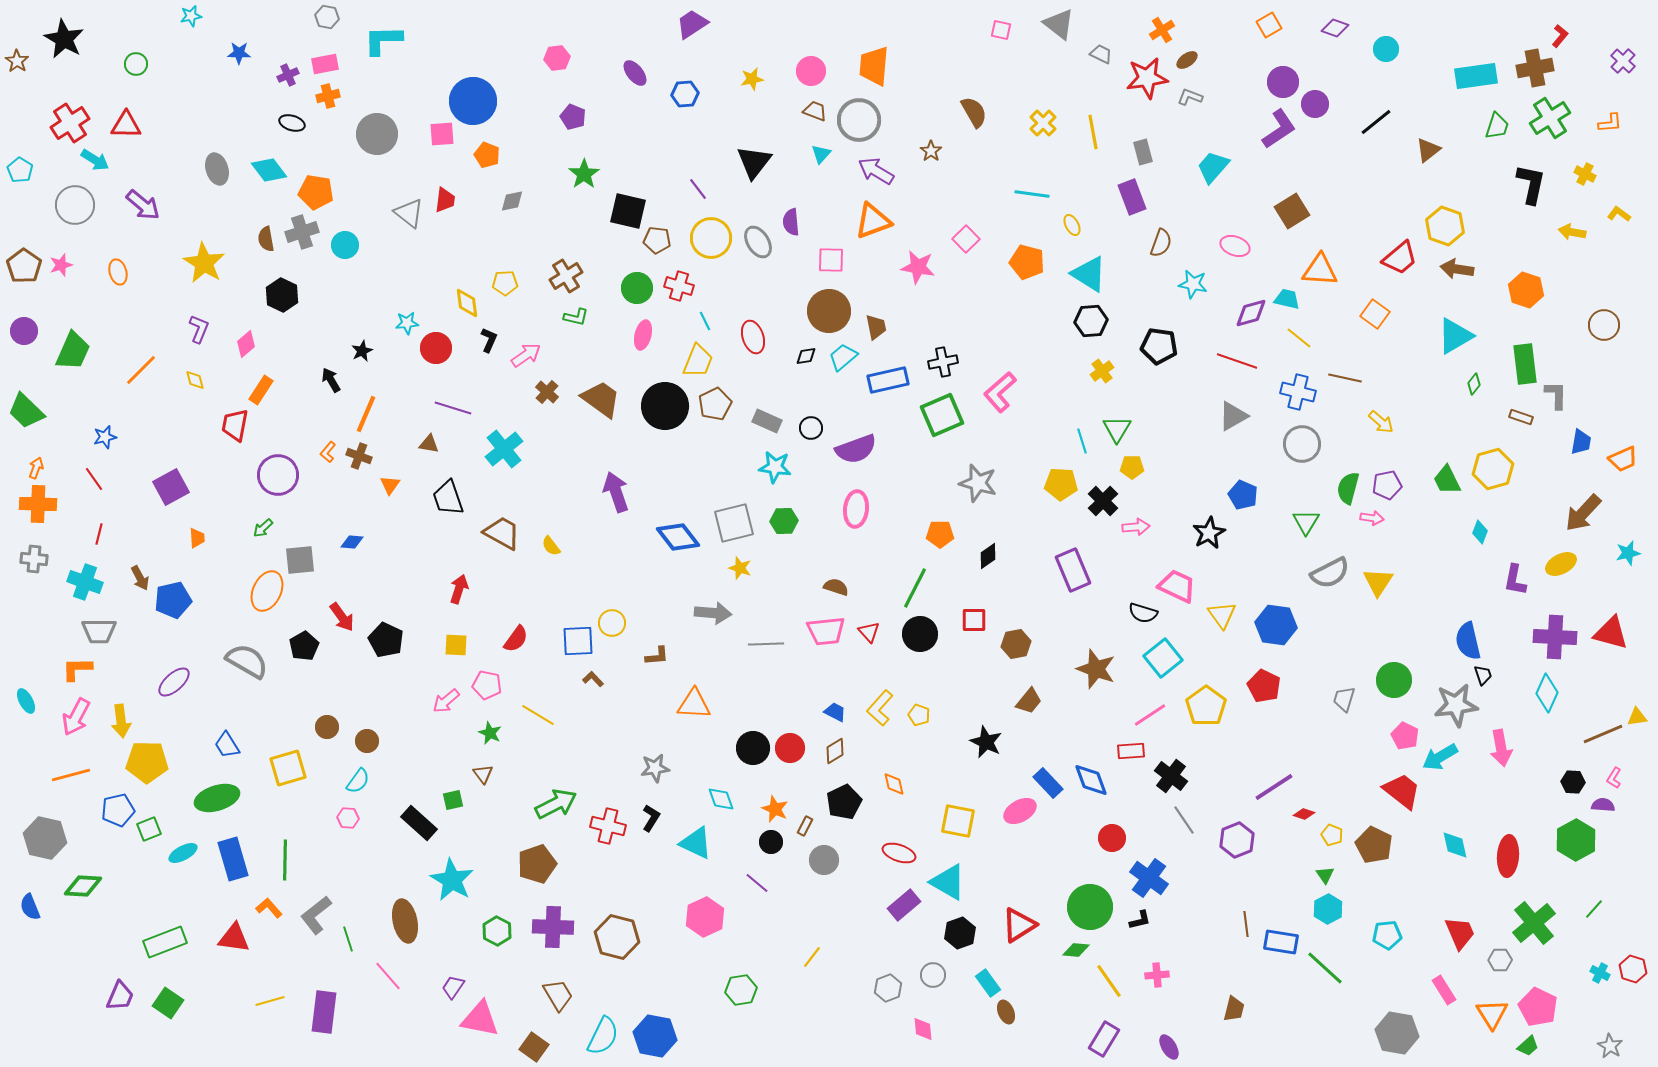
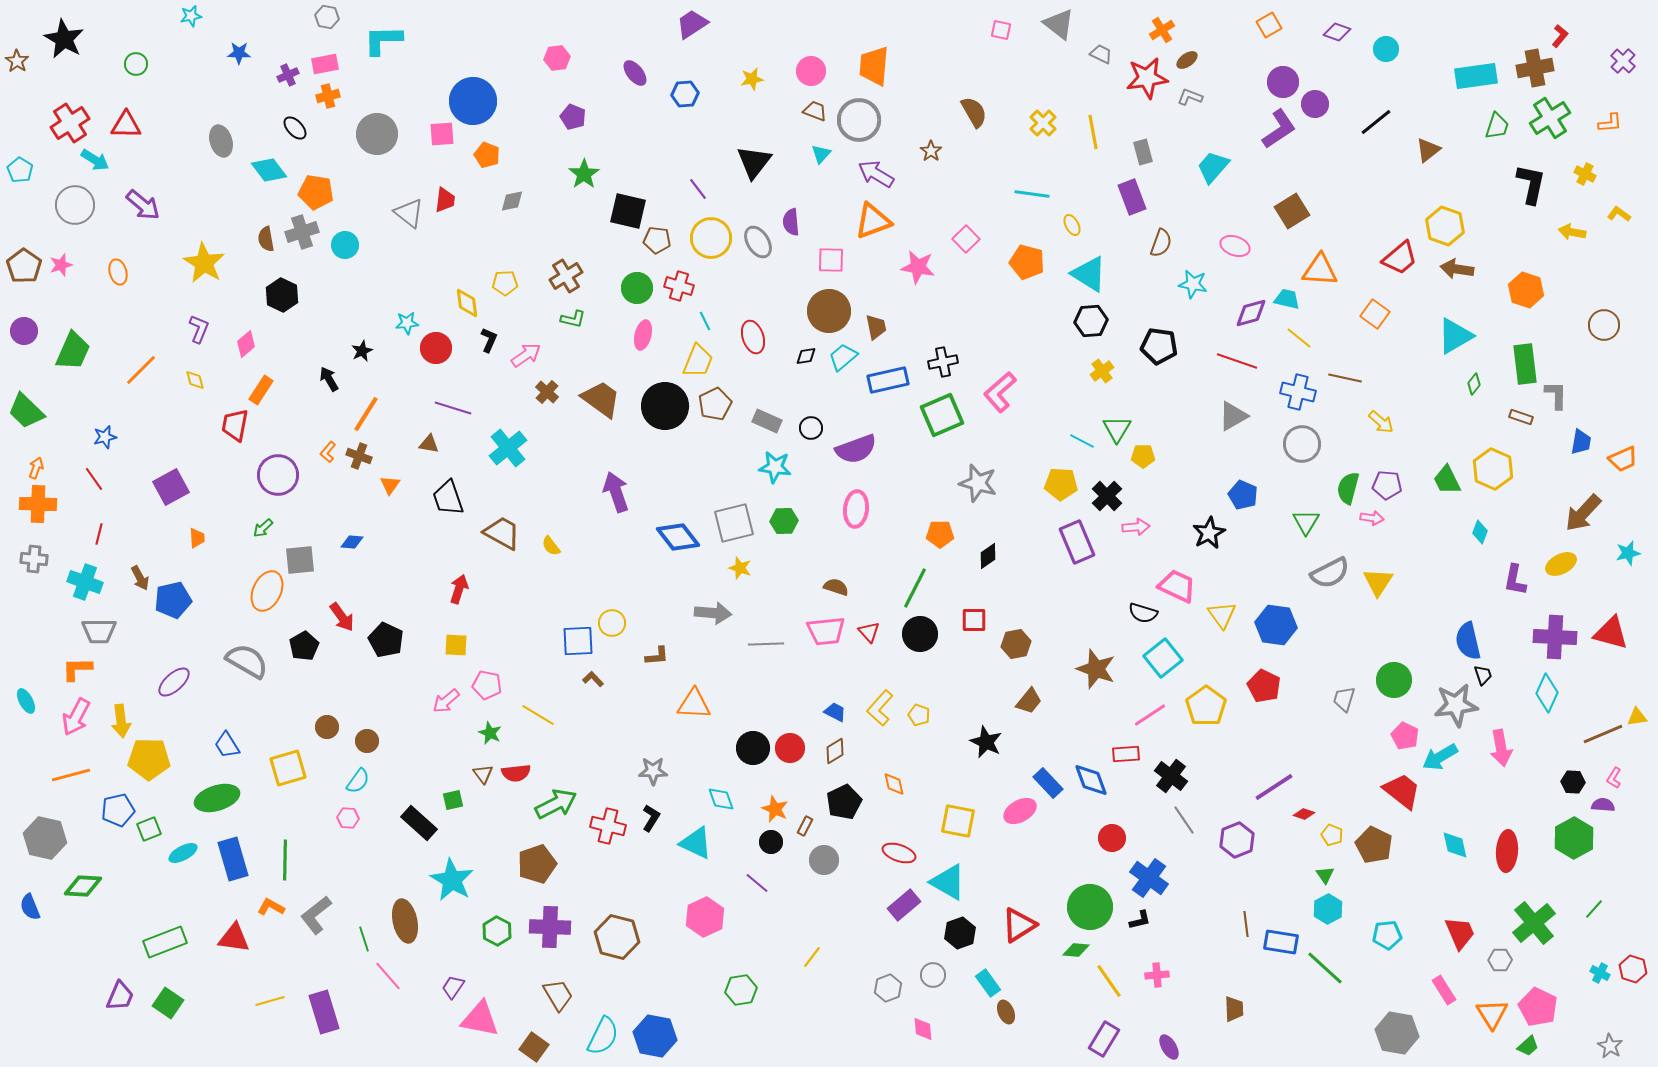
purple diamond at (1335, 28): moved 2 px right, 4 px down
black ellipse at (292, 123): moved 3 px right, 5 px down; rotated 30 degrees clockwise
gray ellipse at (217, 169): moved 4 px right, 28 px up
purple arrow at (876, 171): moved 3 px down
green L-shape at (576, 317): moved 3 px left, 2 px down
black arrow at (331, 380): moved 2 px left, 1 px up
orange line at (366, 414): rotated 9 degrees clockwise
cyan line at (1082, 441): rotated 45 degrees counterclockwise
cyan cross at (504, 449): moved 4 px right, 1 px up
yellow pentagon at (1132, 467): moved 11 px right, 11 px up
yellow hexagon at (1493, 469): rotated 21 degrees counterclockwise
purple pentagon at (1387, 485): rotated 16 degrees clockwise
black cross at (1103, 501): moved 4 px right, 5 px up
purple rectangle at (1073, 570): moved 4 px right, 28 px up
red semicircle at (516, 639): moved 134 px down; rotated 48 degrees clockwise
red rectangle at (1131, 751): moved 5 px left, 3 px down
yellow pentagon at (147, 762): moved 2 px right, 3 px up
gray star at (655, 768): moved 2 px left, 3 px down; rotated 8 degrees clockwise
green hexagon at (1576, 840): moved 2 px left, 2 px up
red ellipse at (1508, 856): moved 1 px left, 5 px up
orange L-shape at (269, 908): moved 2 px right, 1 px up; rotated 20 degrees counterclockwise
purple cross at (553, 927): moved 3 px left
green line at (348, 939): moved 16 px right
brown trapezoid at (1234, 1009): rotated 16 degrees counterclockwise
purple rectangle at (324, 1012): rotated 24 degrees counterclockwise
